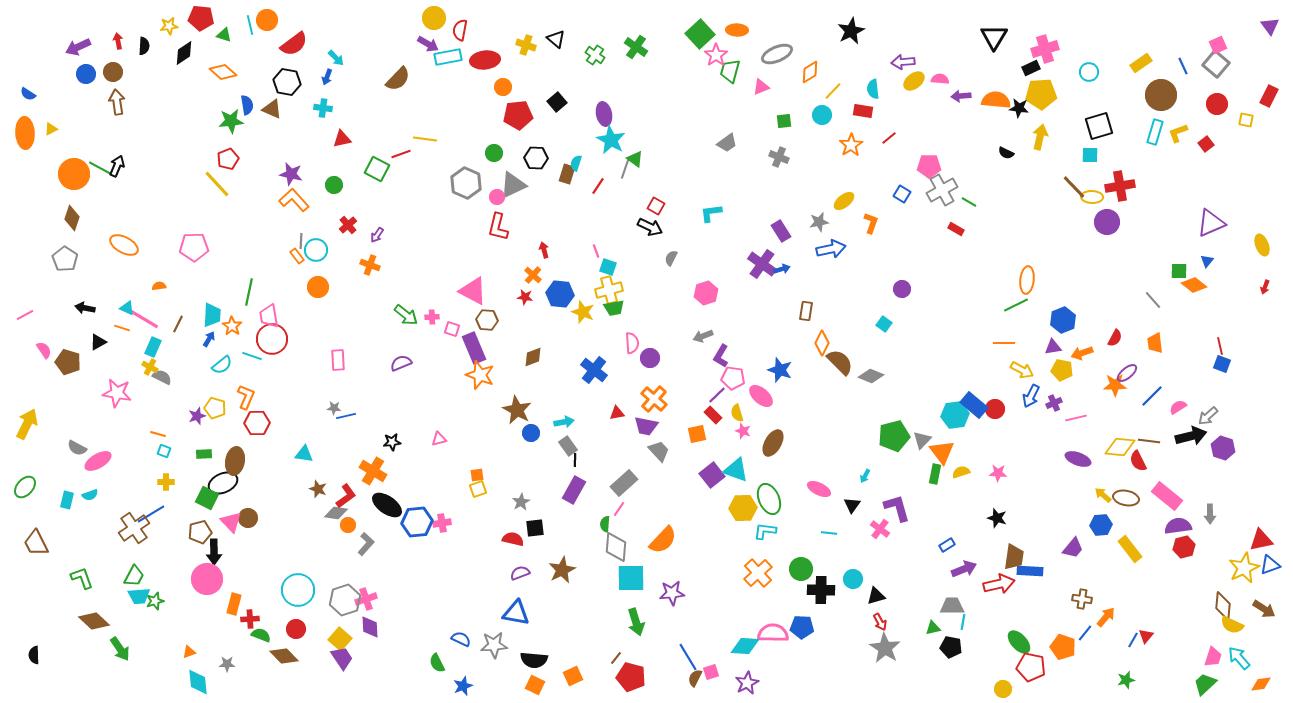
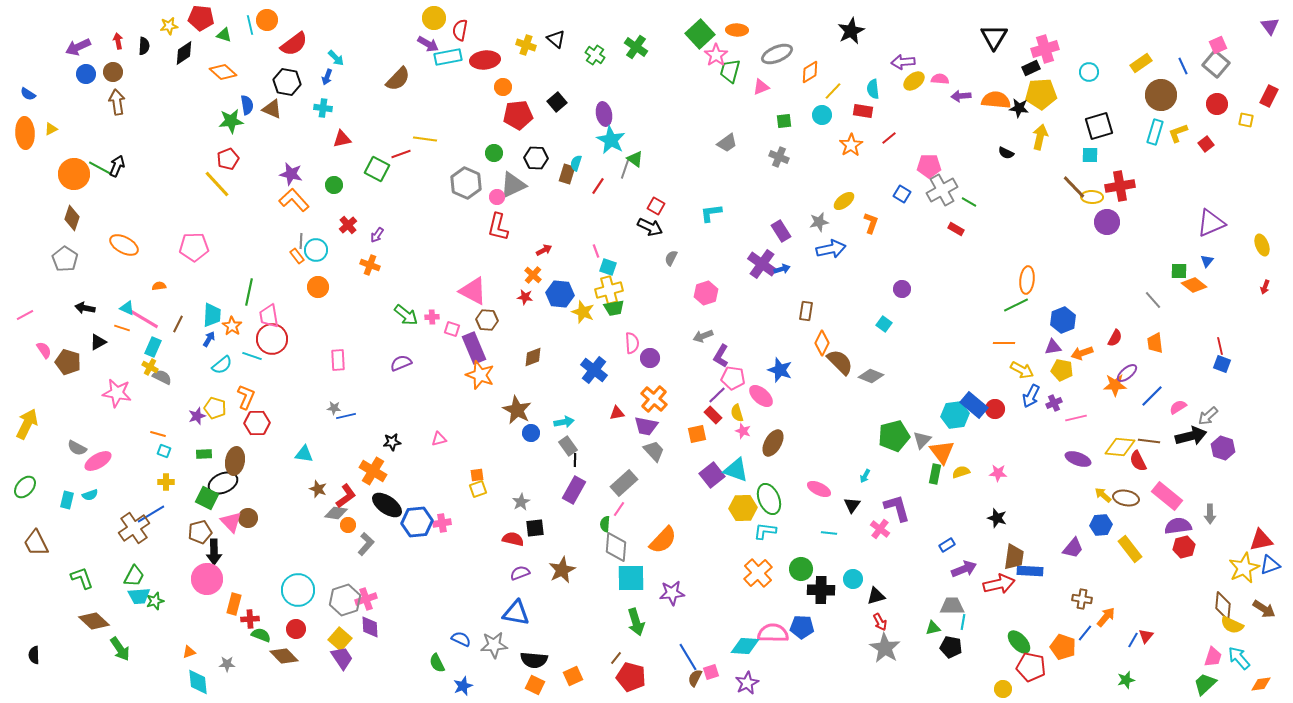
red arrow at (544, 250): rotated 77 degrees clockwise
gray trapezoid at (659, 451): moved 5 px left
